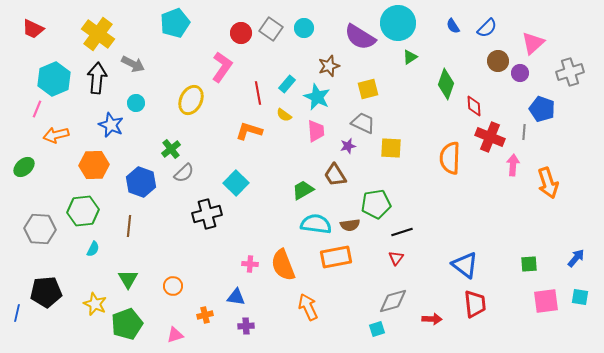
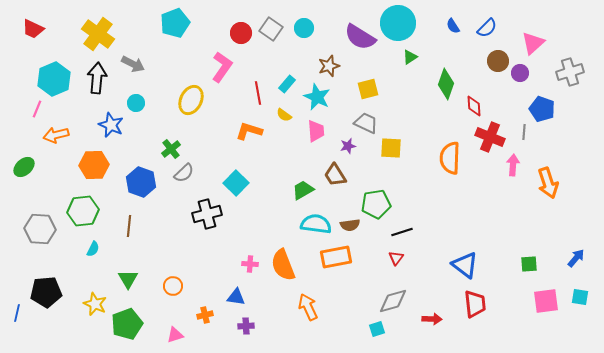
gray trapezoid at (363, 123): moved 3 px right
